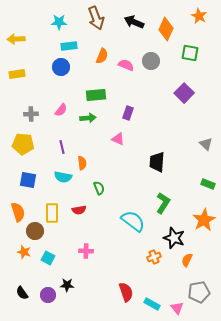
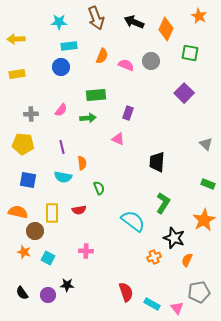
orange semicircle at (18, 212): rotated 60 degrees counterclockwise
